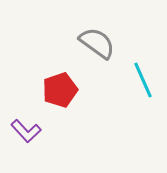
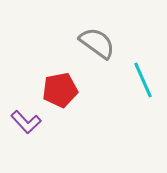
red pentagon: rotated 8 degrees clockwise
purple L-shape: moved 9 px up
